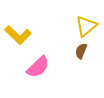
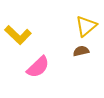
brown semicircle: rotated 56 degrees clockwise
